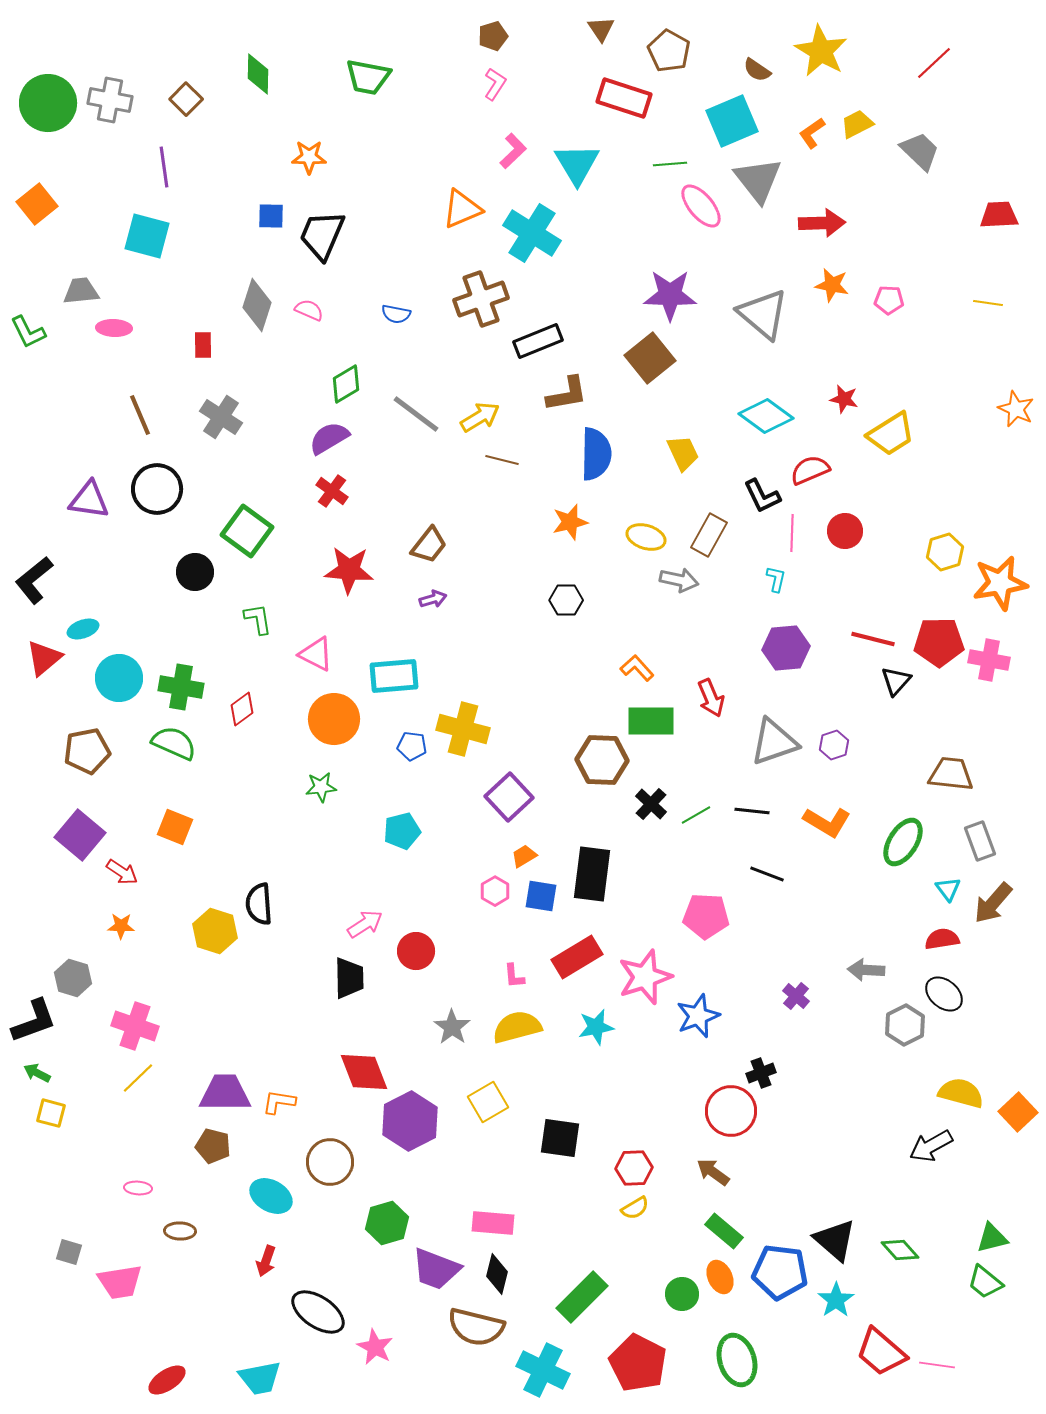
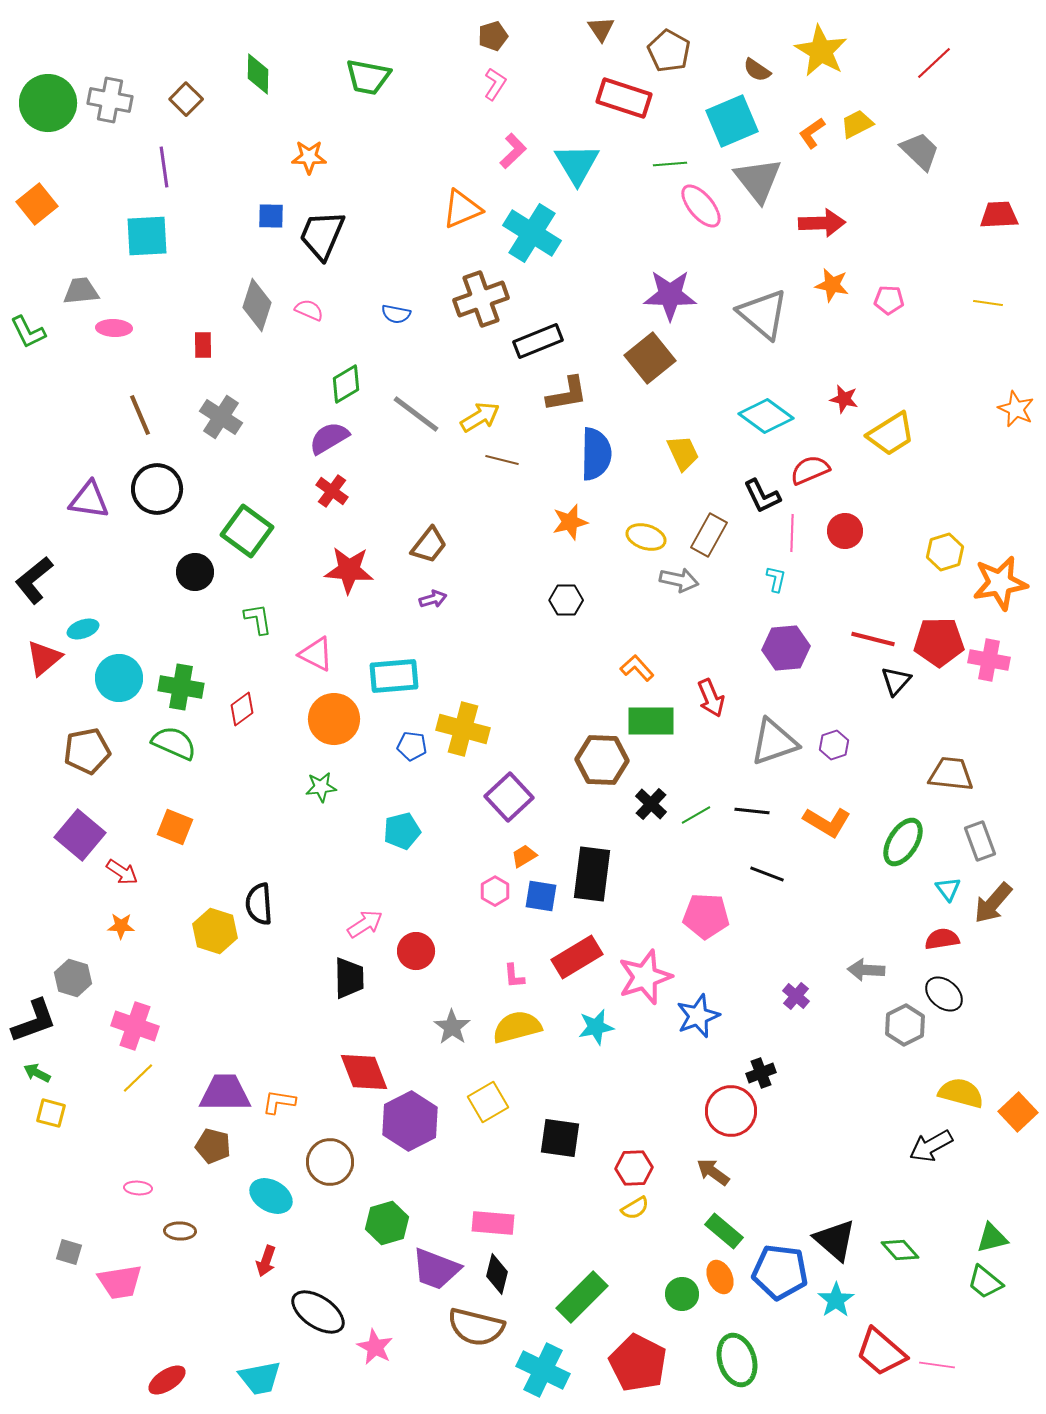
cyan square at (147, 236): rotated 18 degrees counterclockwise
